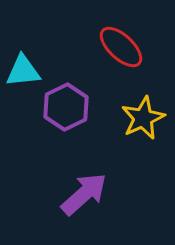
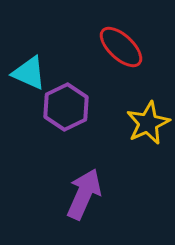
cyan triangle: moved 6 px right, 2 px down; rotated 30 degrees clockwise
yellow star: moved 5 px right, 5 px down
purple arrow: rotated 24 degrees counterclockwise
